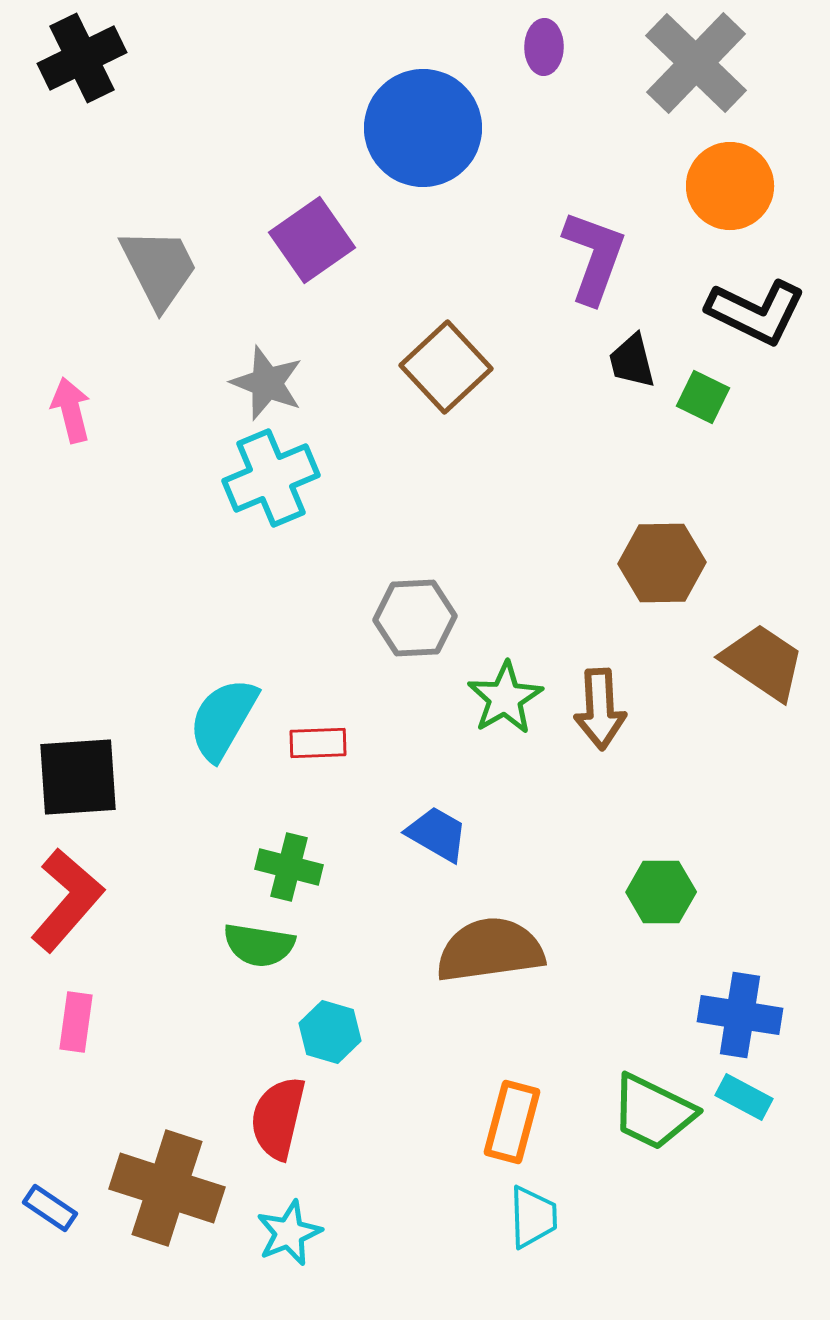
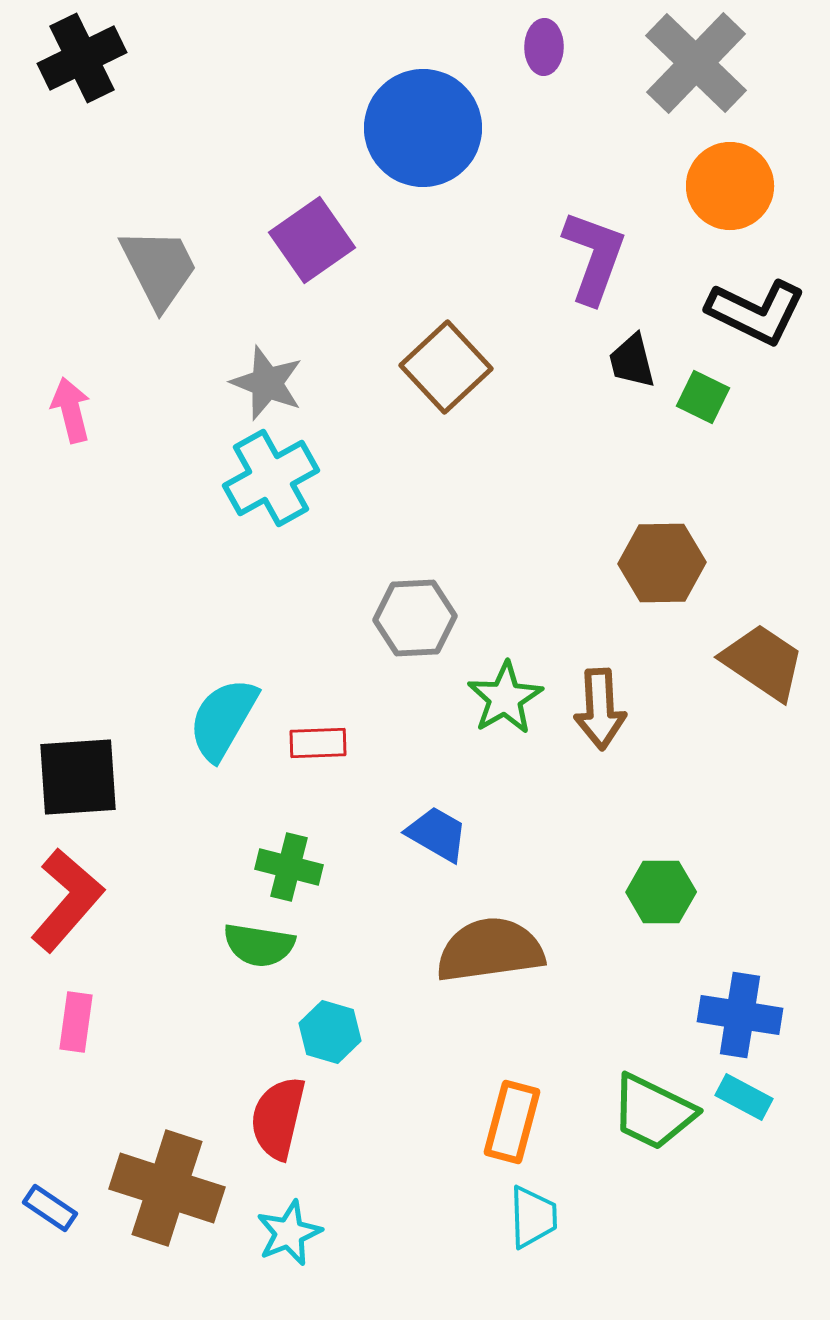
cyan cross: rotated 6 degrees counterclockwise
